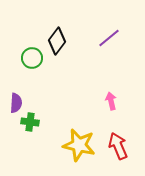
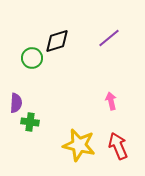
black diamond: rotated 36 degrees clockwise
